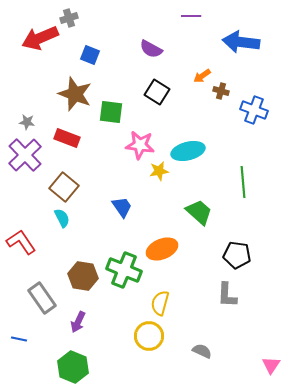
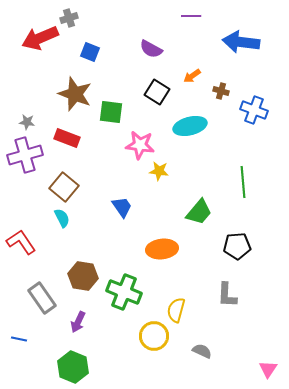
blue square: moved 3 px up
orange arrow: moved 10 px left
cyan ellipse: moved 2 px right, 25 px up
purple cross: rotated 28 degrees clockwise
yellow star: rotated 18 degrees clockwise
green trapezoid: rotated 88 degrees clockwise
orange ellipse: rotated 16 degrees clockwise
black pentagon: moved 9 px up; rotated 12 degrees counterclockwise
green cross: moved 22 px down
yellow semicircle: moved 16 px right, 7 px down
yellow circle: moved 5 px right
pink triangle: moved 3 px left, 4 px down
